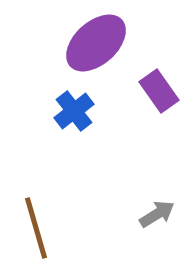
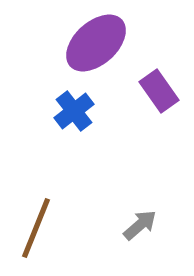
gray arrow: moved 17 px left, 11 px down; rotated 9 degrees counterclockwise
brown line: rotated 38 degrees clockwise
